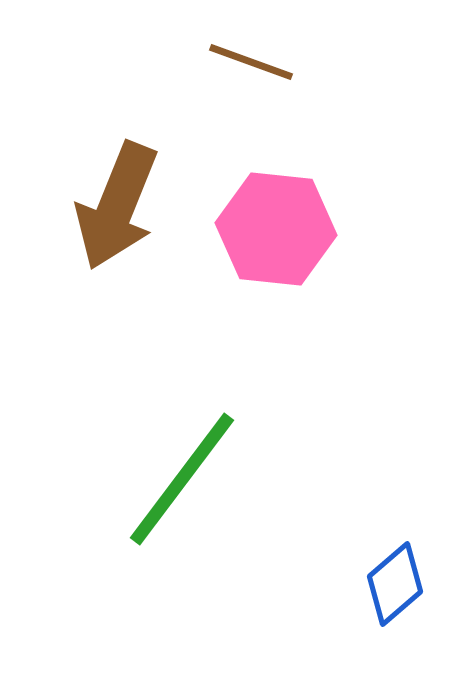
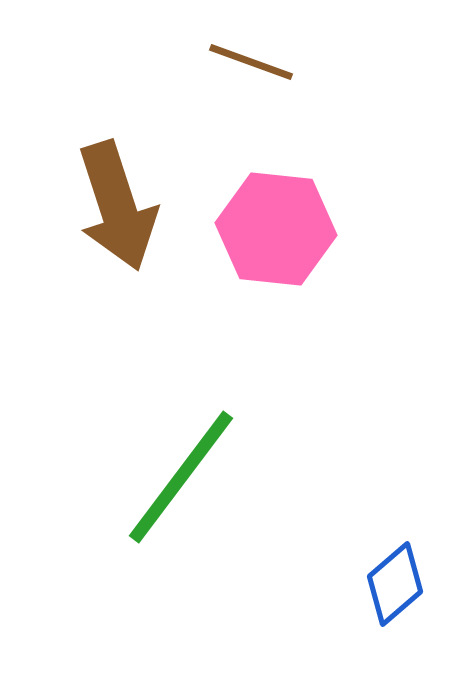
brown arrow: rotated 40 degrees counterclockwise
green line: moved 1 px left, 2 px up
